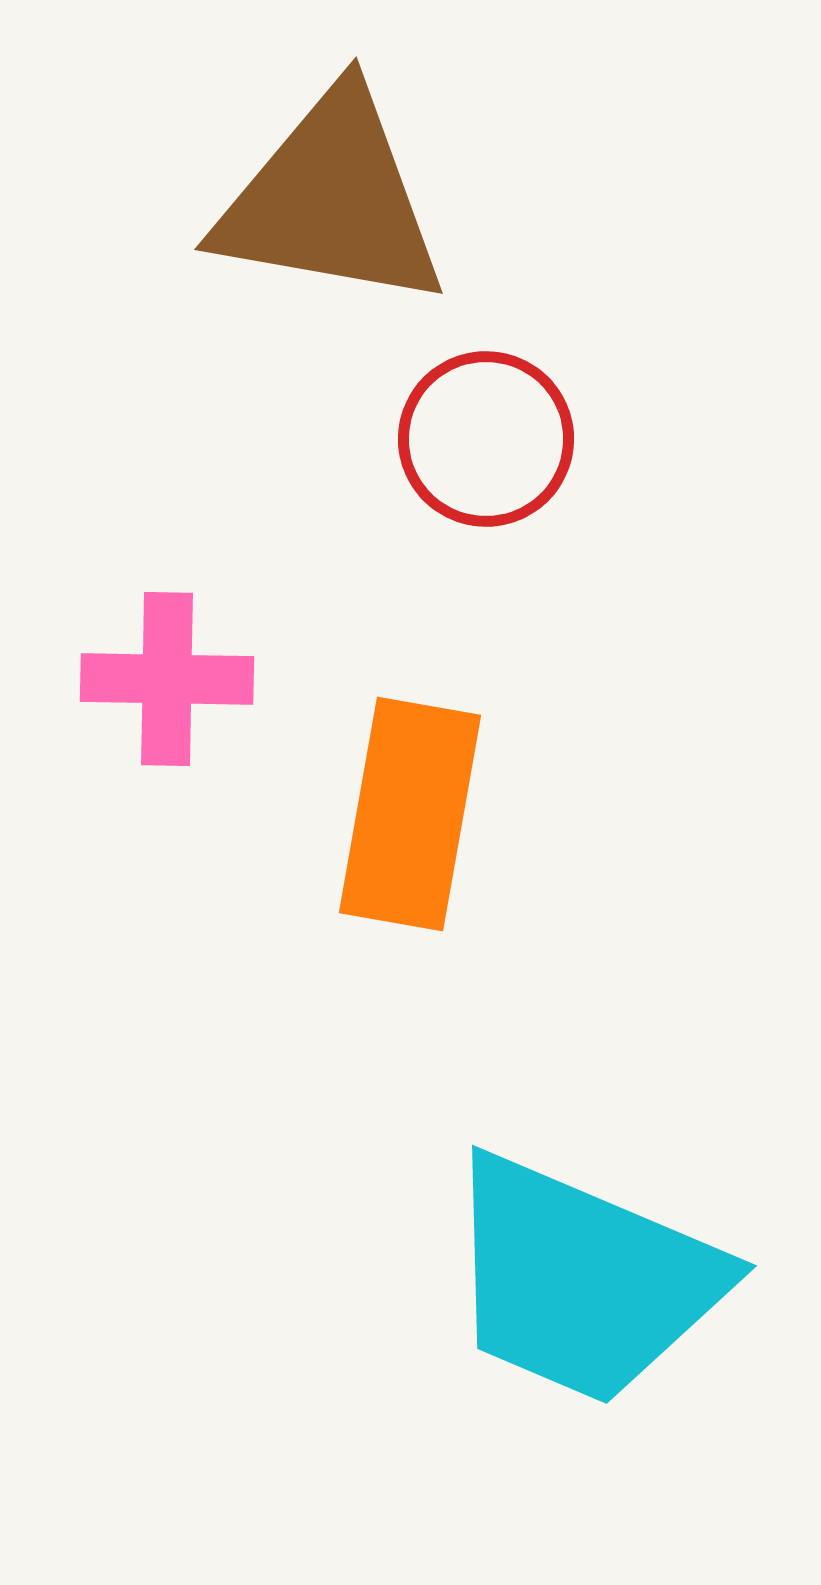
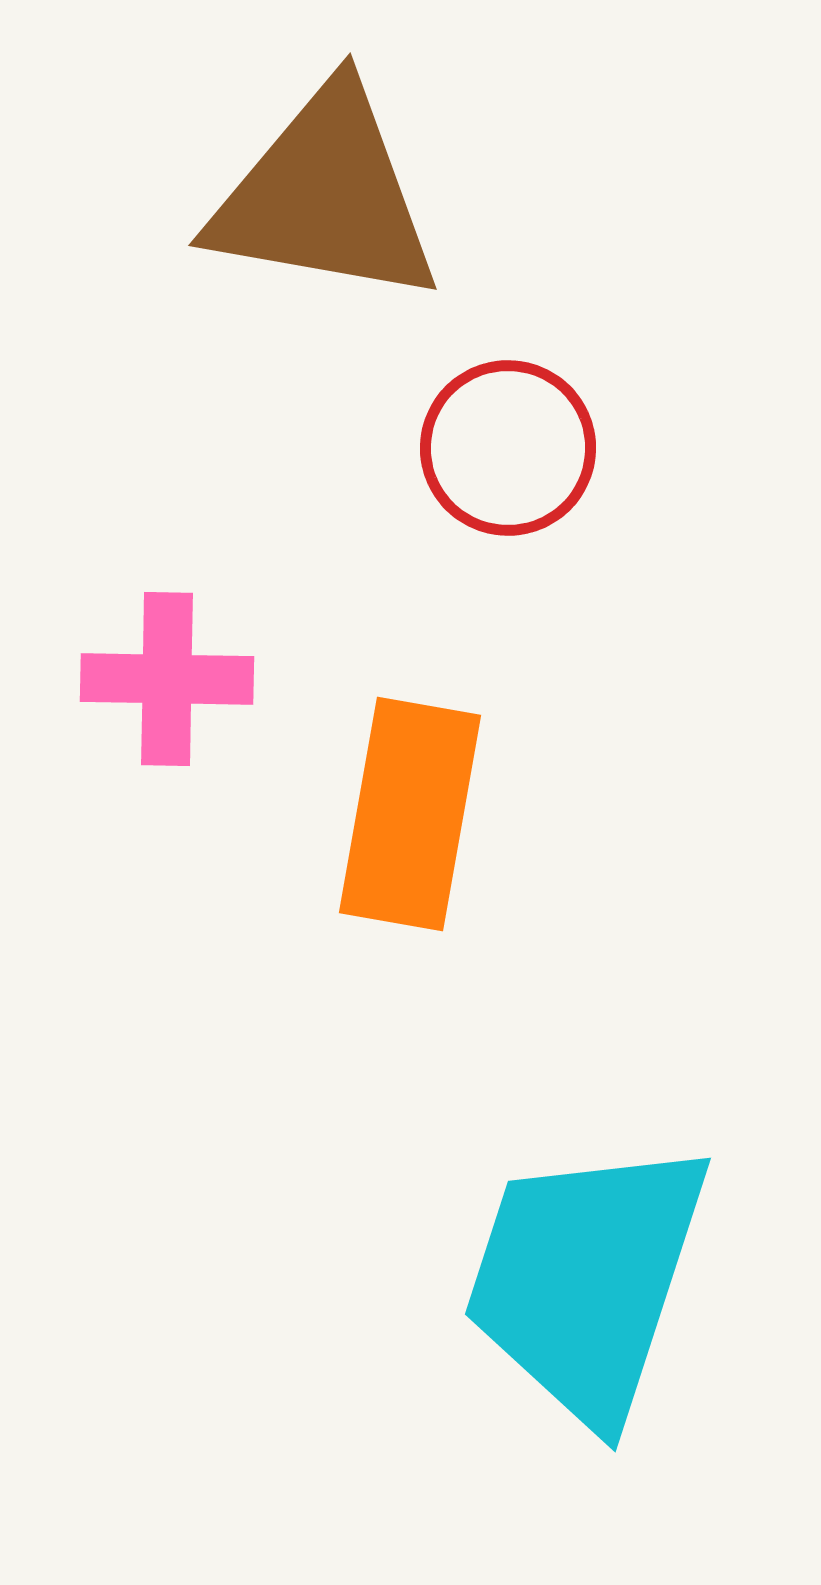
brown triangle: moved 6 px left, 4 px up
red circle: moved 22 px right, 9 px down
cyan trapezoid: moved 3 px right; rotated 85 degrees clockwise
